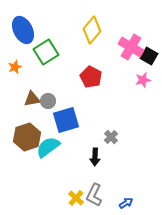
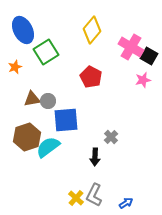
blue square: rotated 12 degrees clockwise
